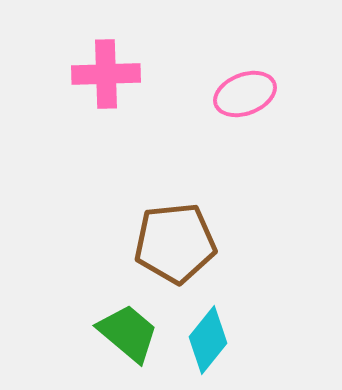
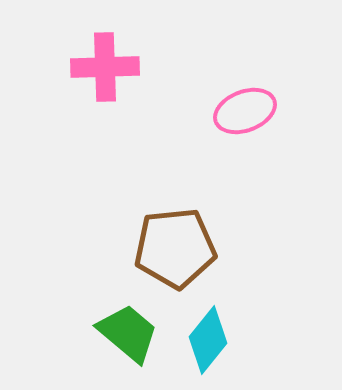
pink cross: moved 1 px left, 7 px up
pink ellipse: moved 17 px down
brown pentagon: moved 5 px down
